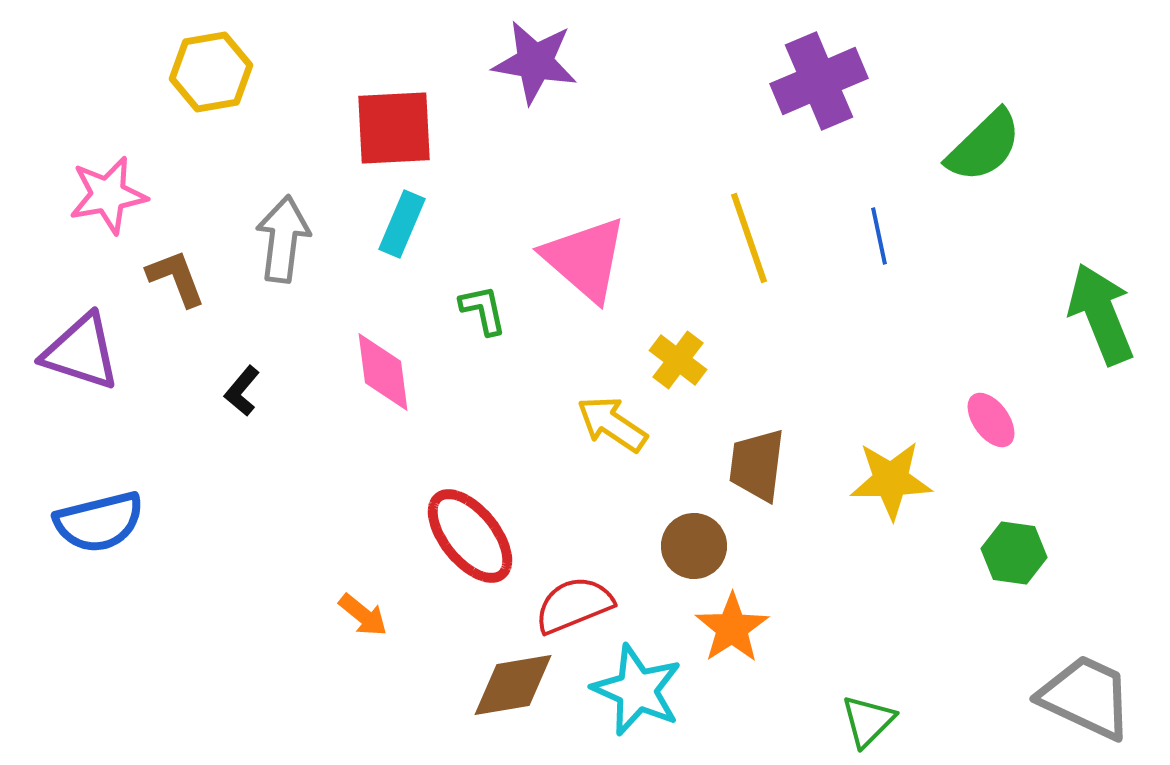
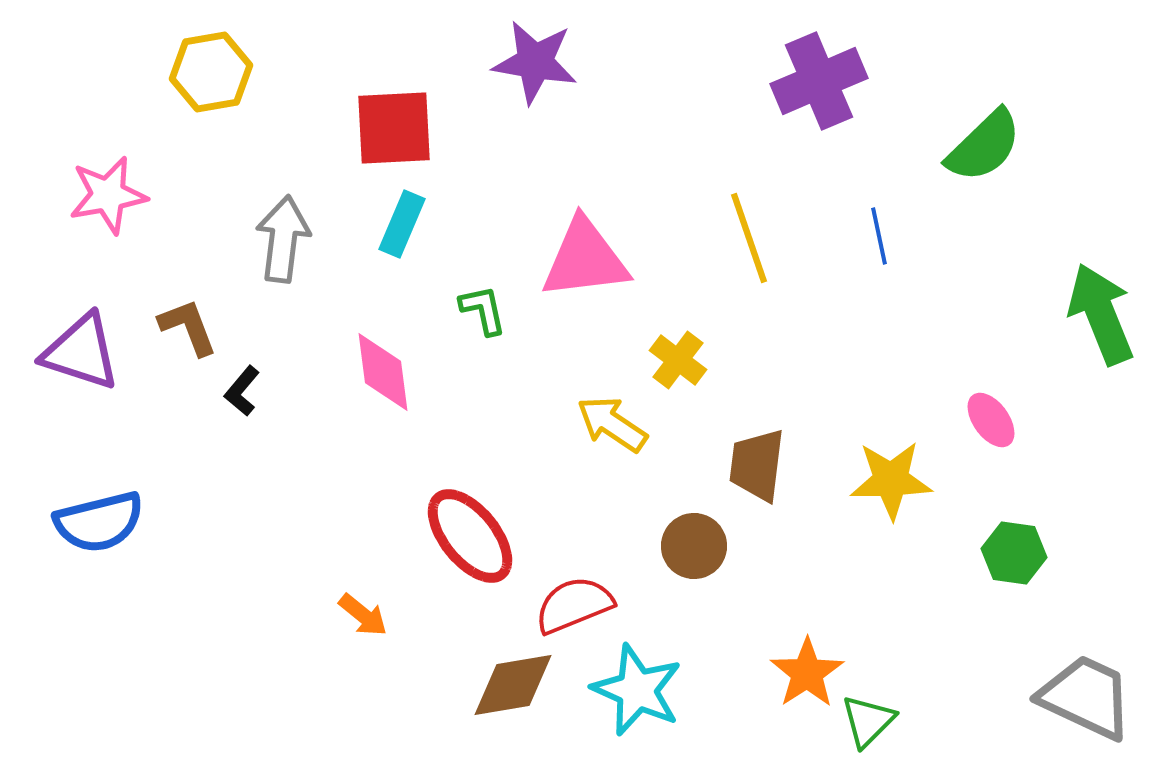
pink triangle: rotated 48 degrees counterclockwise
brown L-shape: moved 12 px right, 49 px down
orange star: moved 75 px right, 45 px down
